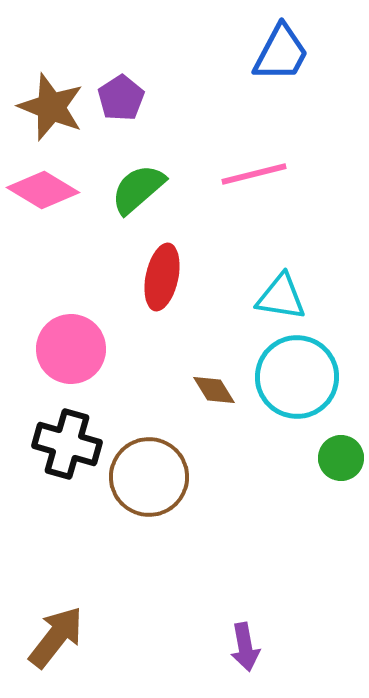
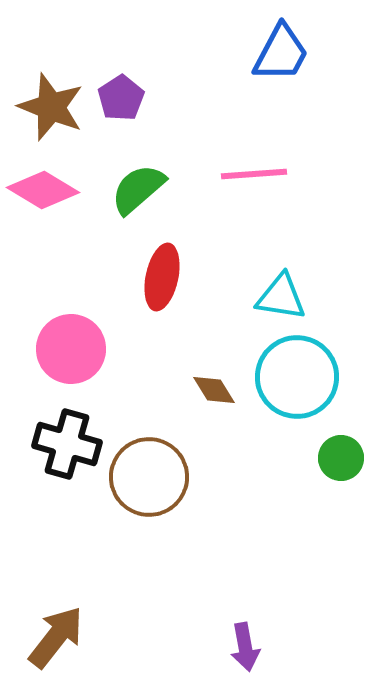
pink line: rotated 10 degrees clockwise
